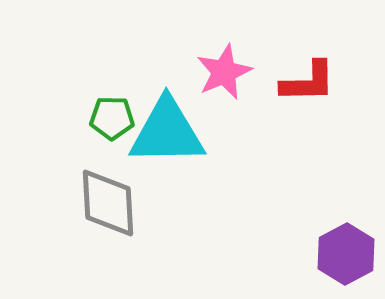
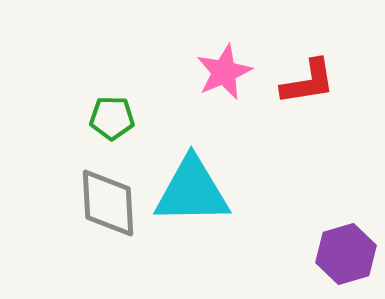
red L-shape: rotated 8 degrees counterclockwise
cyan triangle: moved 25 px right, 59 px down
purple hexagon: rotated 12 degrees clockwise
